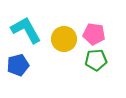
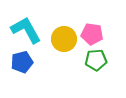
pink pentagon: moved 2 px left
blue pentagon: moved 4 px right, 3 px up
